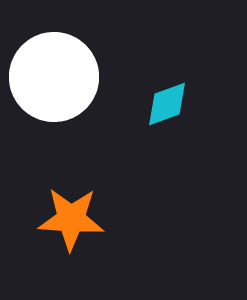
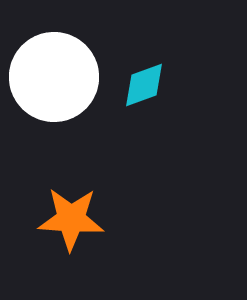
cyan diamond: moved 23 px left, 19 px up
